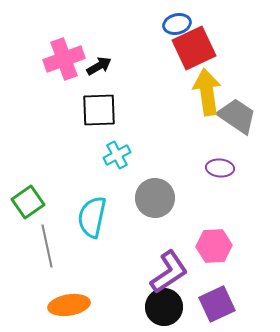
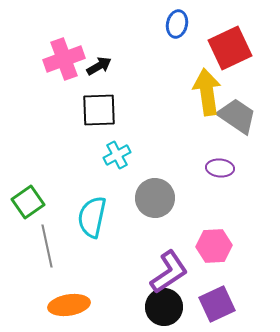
blue ellipse: rotated 64 degrees counterclockwise
red square: moved 36 px right
